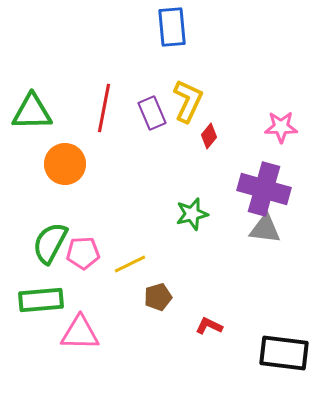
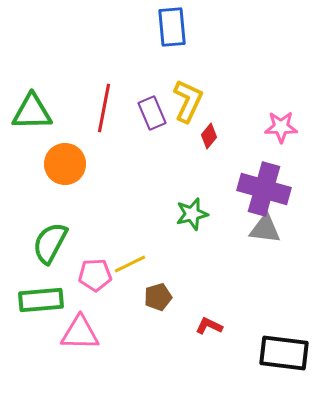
pink pentagon: moved 12 px right, 22 px down
